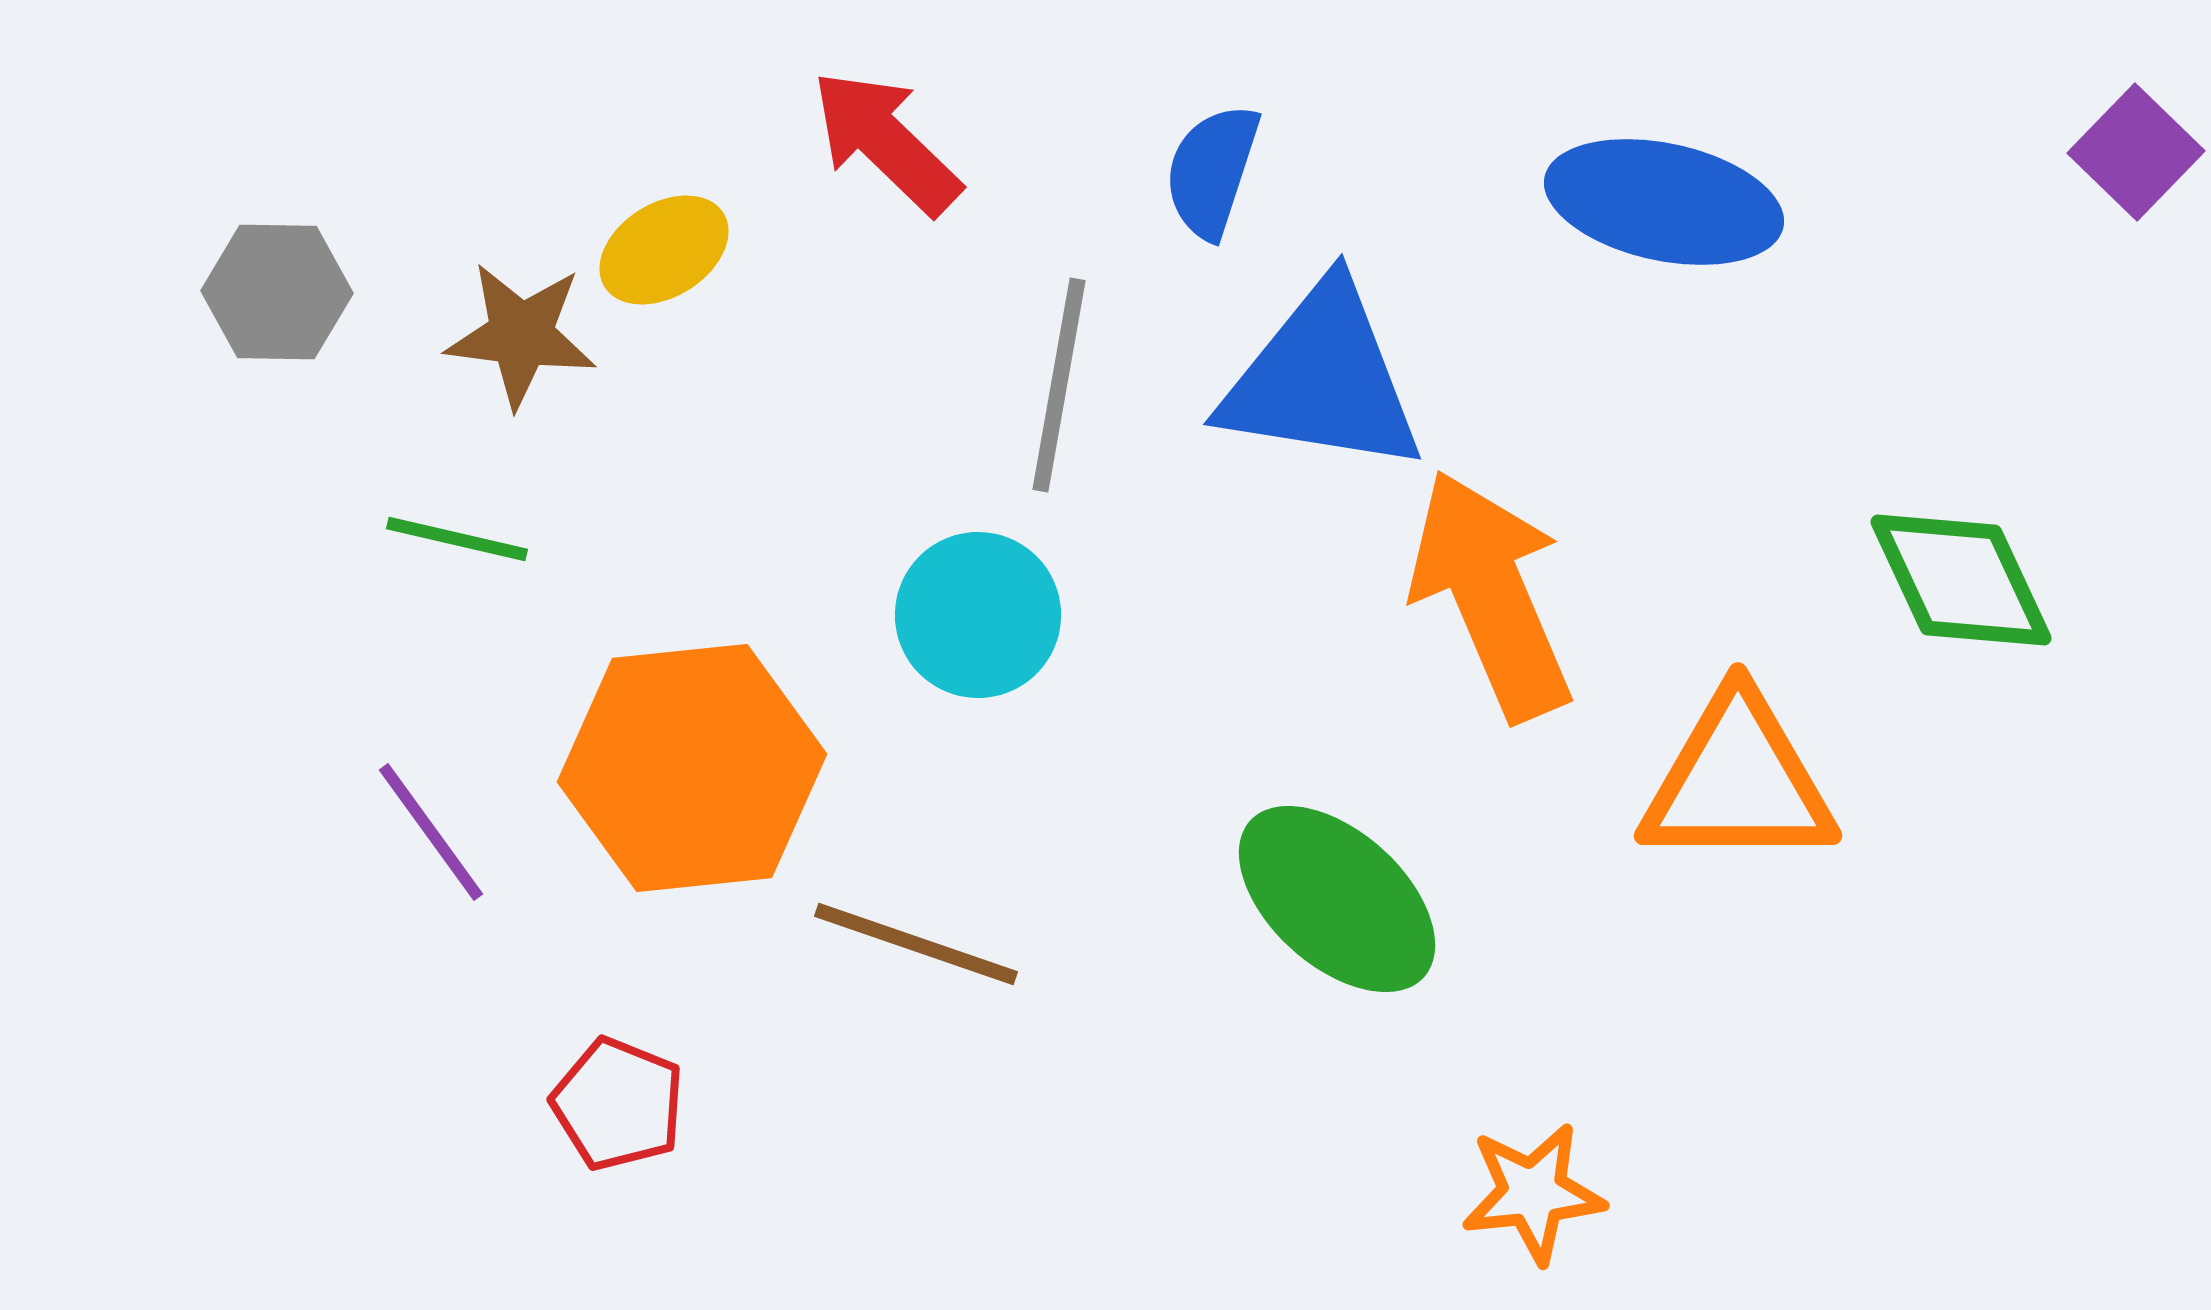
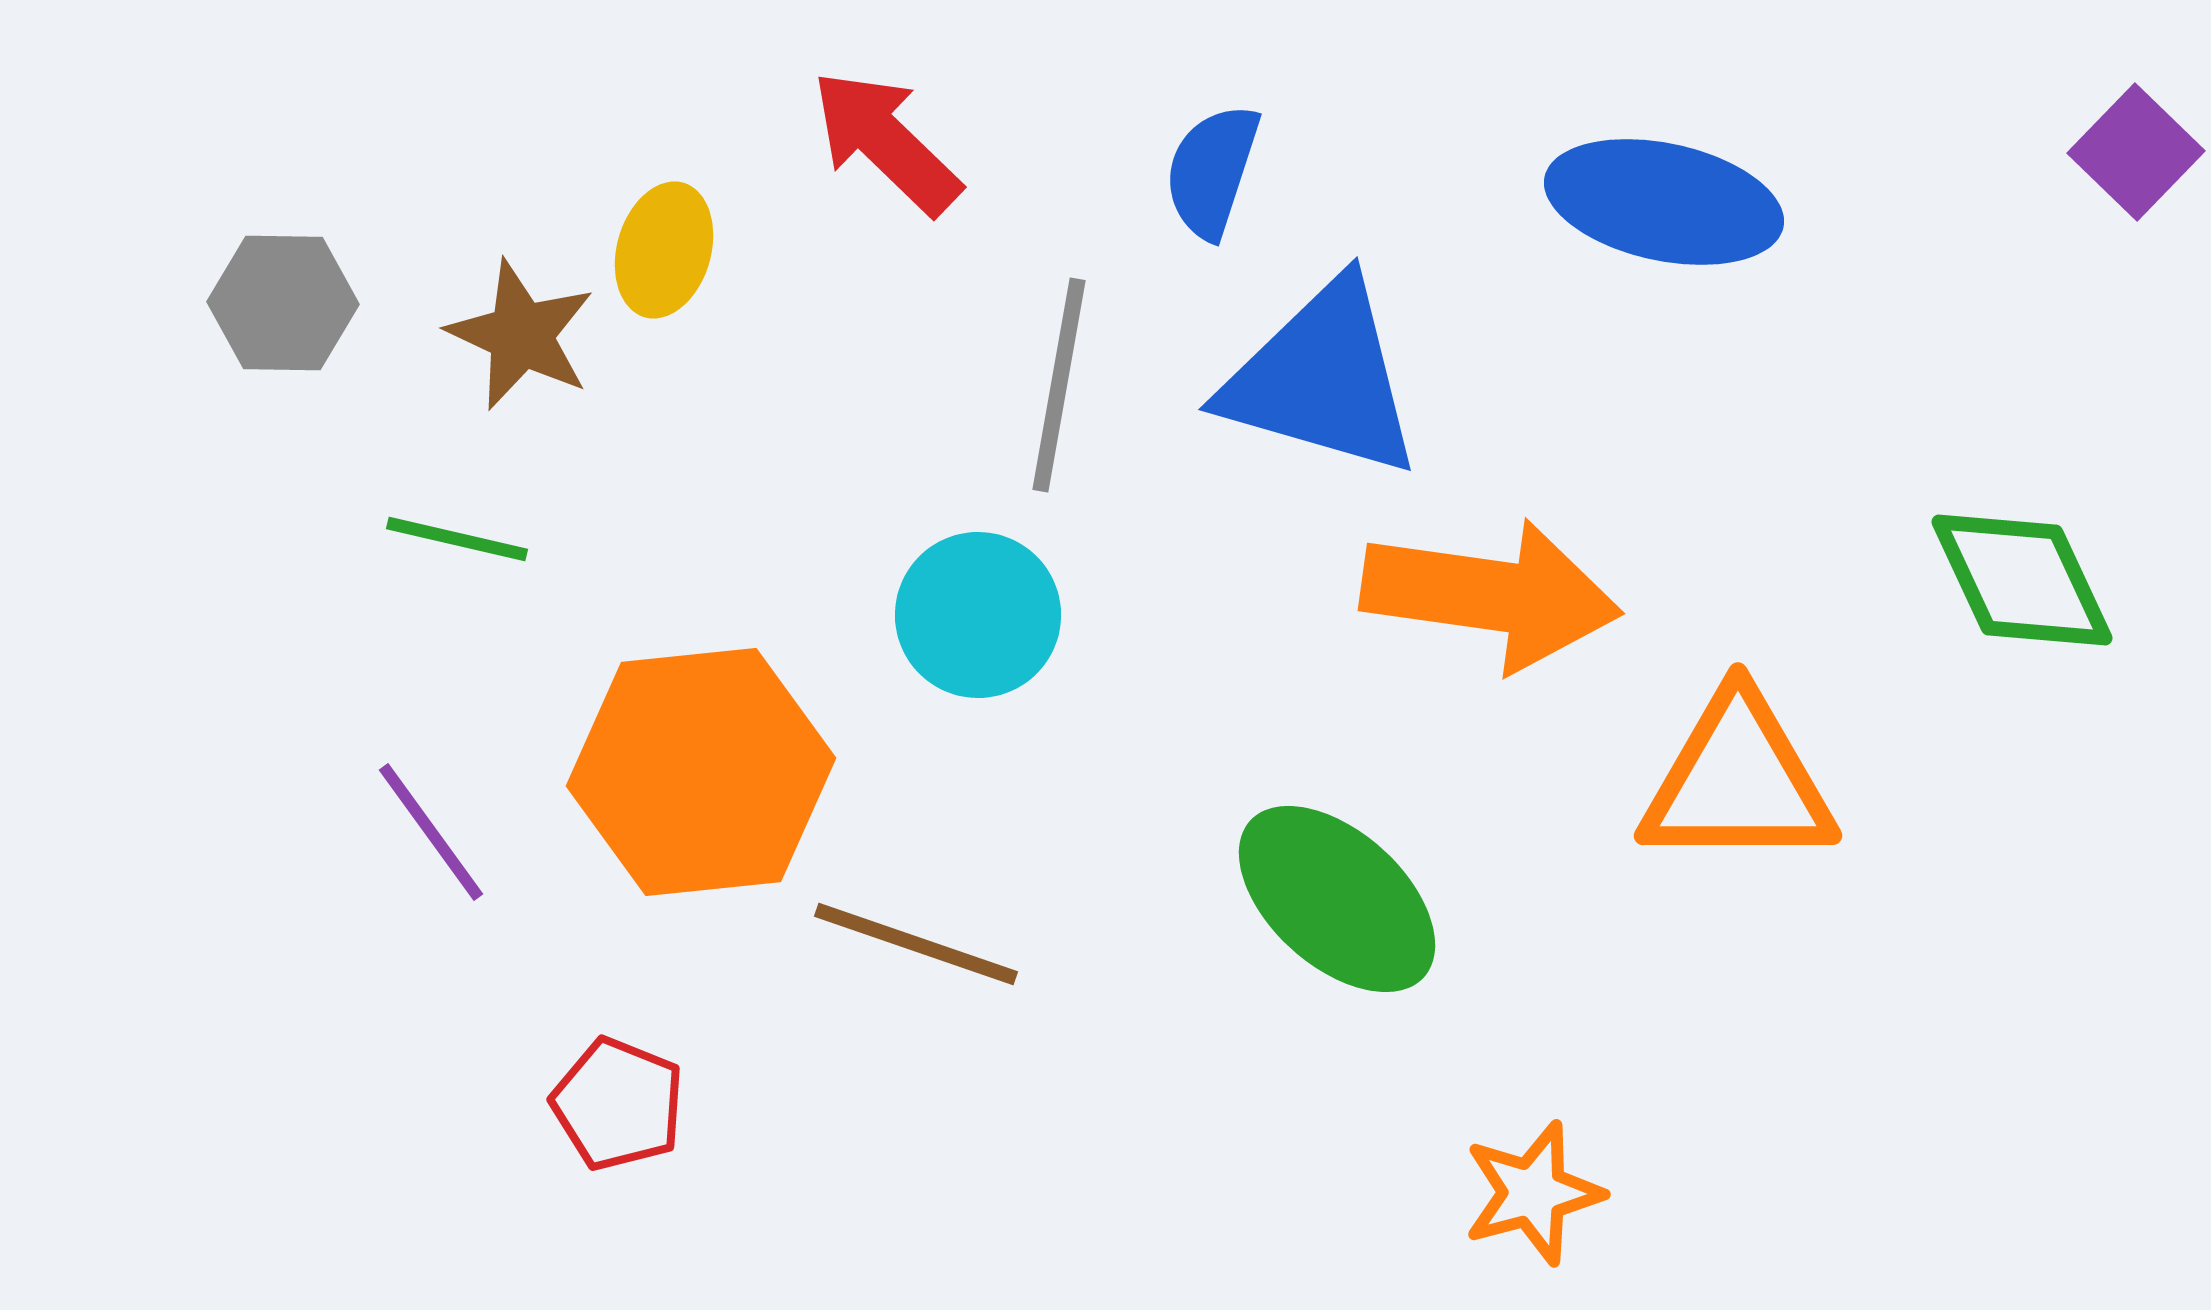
yellow ellipse: rotated 42 degrees counterclockwise
gray hexagon: moved 6 px right, 11 px down
brown star: rotated 18 degrees clockwise
blue triangle: rotated 7 degrees clockwise
green diamond: moved 61 px right
orange arrow: rotated 121 degrees clockwise
orange hexagon: moved 9 px right, 4 px down
orange star: rotated 9 degrees counterclockwise
